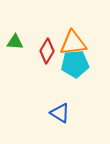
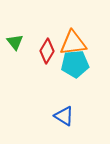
green triangle: rotated 48 degrees clockwise
blue triangle: moved 4 px right, 3 px down
